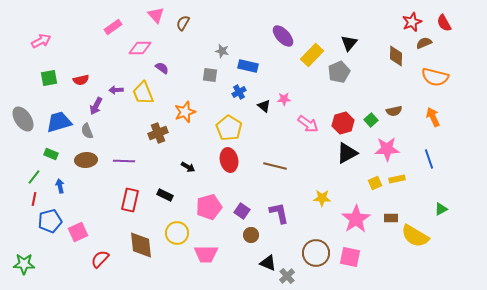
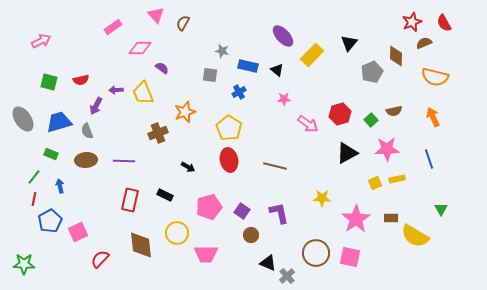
gray pentagon at (339, 72): moved 33 px right
green square at (49, 78): moved 4 px down; rotated 24 degrees clockwise
black triangle at (264, 106): moved 13 px right, 36 px up
red hexagon at (343, 123): moved 3 px left, 9 px up
green triangle at (441, 209): rotated 32 degrees counterclockwise
blue pentagon at (50, 221): rotated 15 degrees counterclockwise
